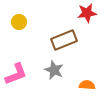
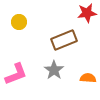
gray star: rotated 12 degrees clockwise
orange semicircle: moved 1 px right, 7 px up
